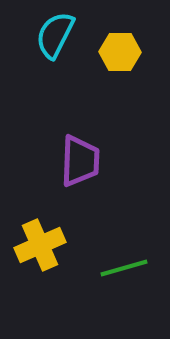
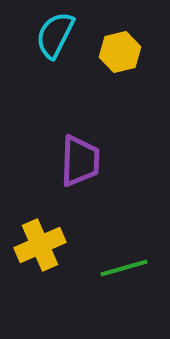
yellow hexagon: rotated 15 degrees counterclockwise
